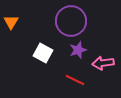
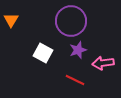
orange triangle: moved 2 px up
